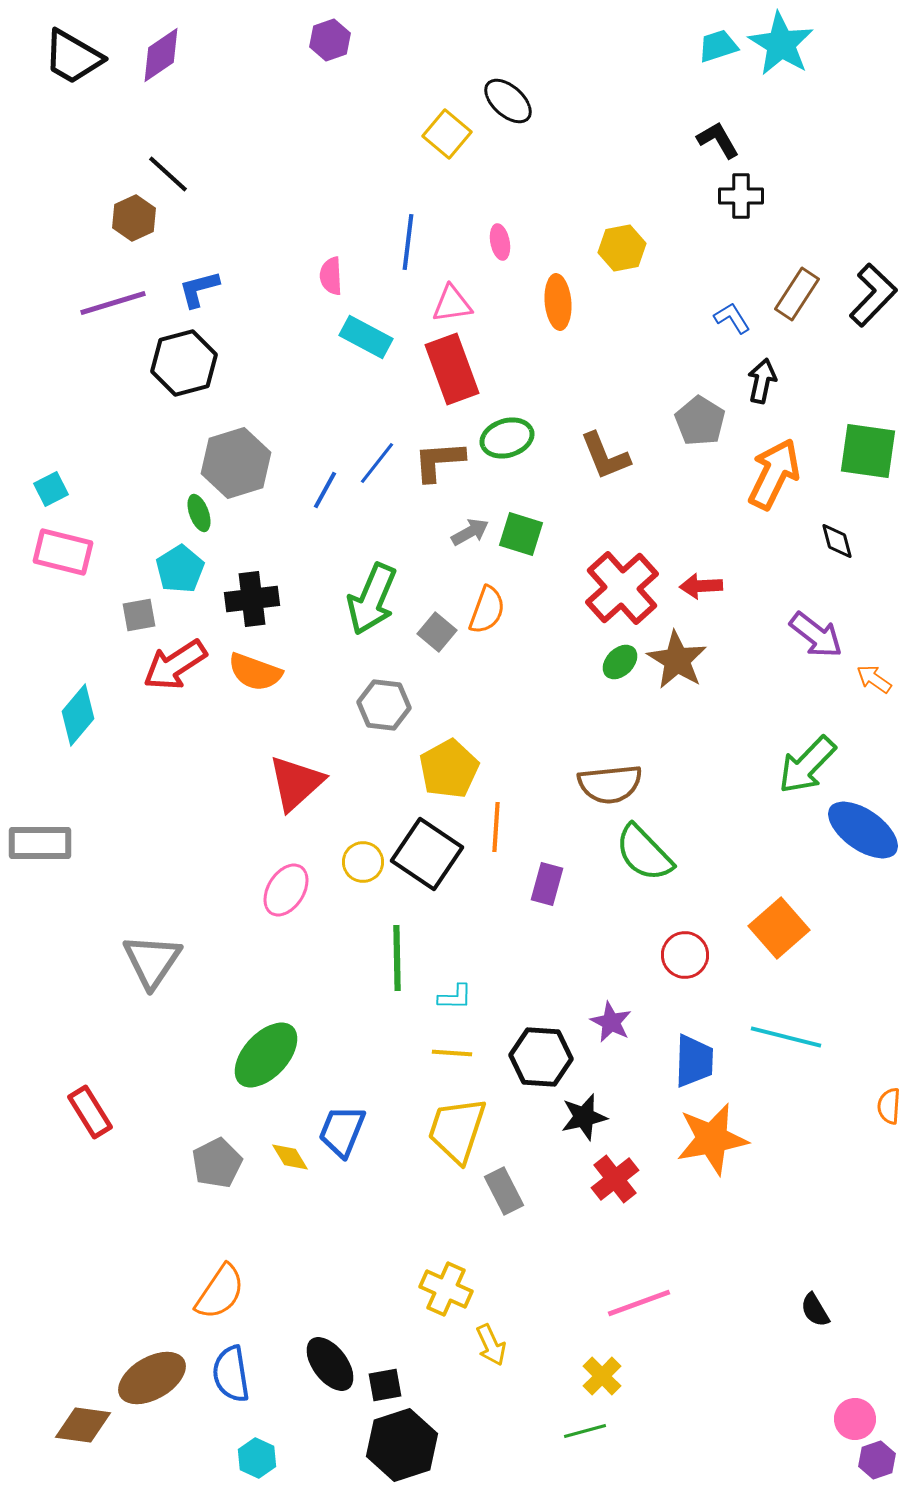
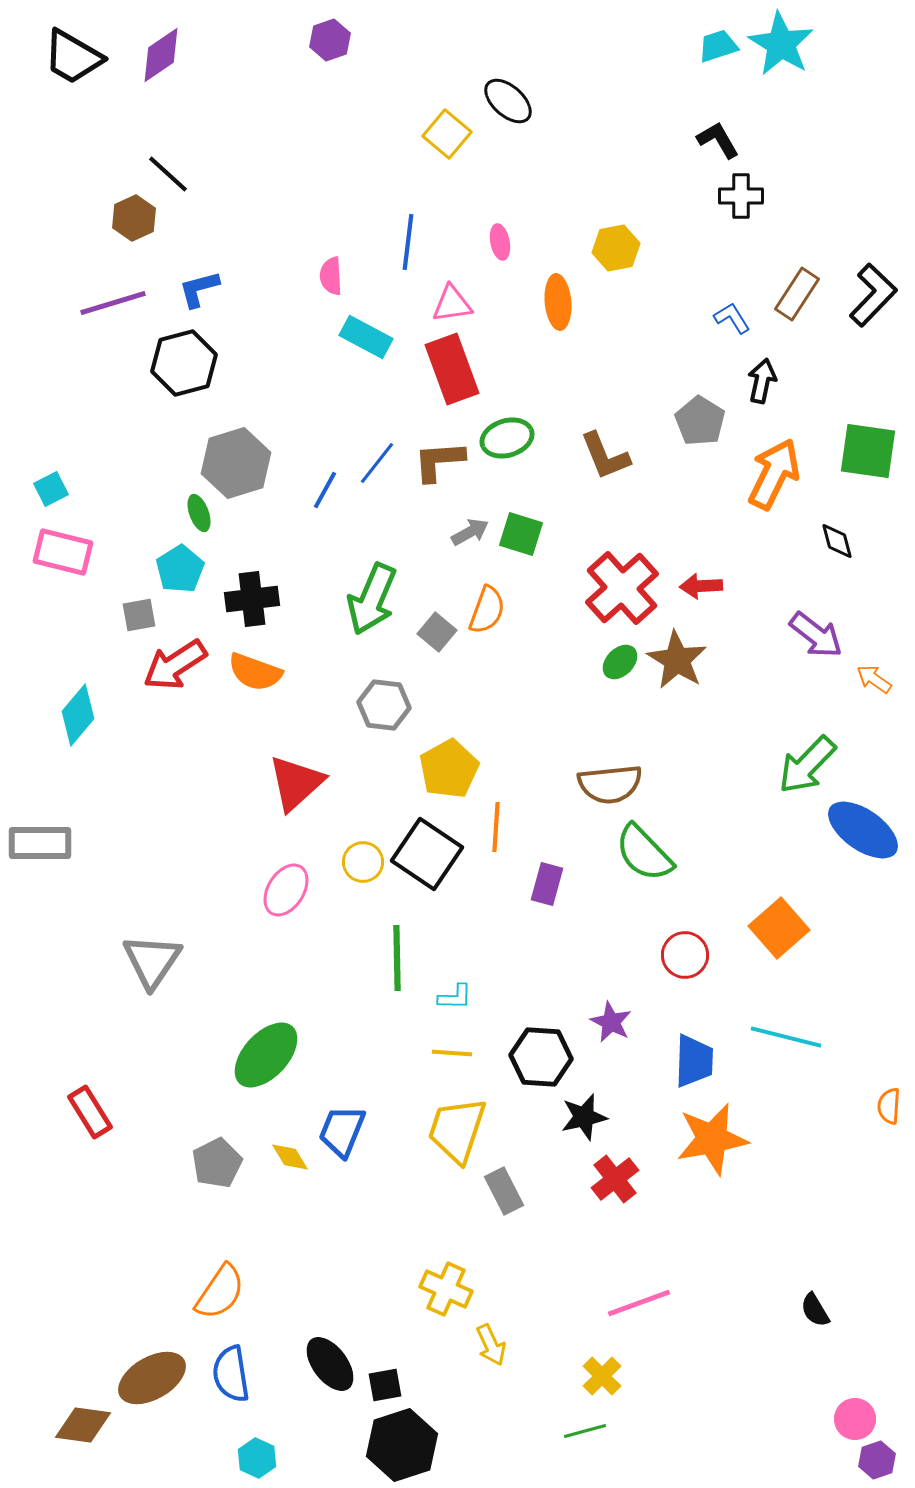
yellow hexagon at (622, 248): moved 6 px left
